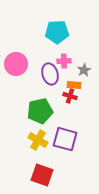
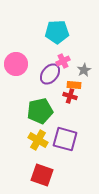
pink cross: moved 1 px left; rotated 24 degrees counterclockwise
purple ellipse: rotated 55 degrees clockwise
